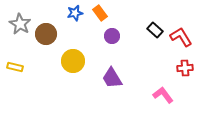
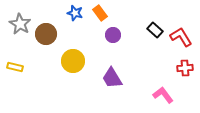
blue star: rotated 28 degrees clockwise
purple circle: moved 1 px right, 1 px up
